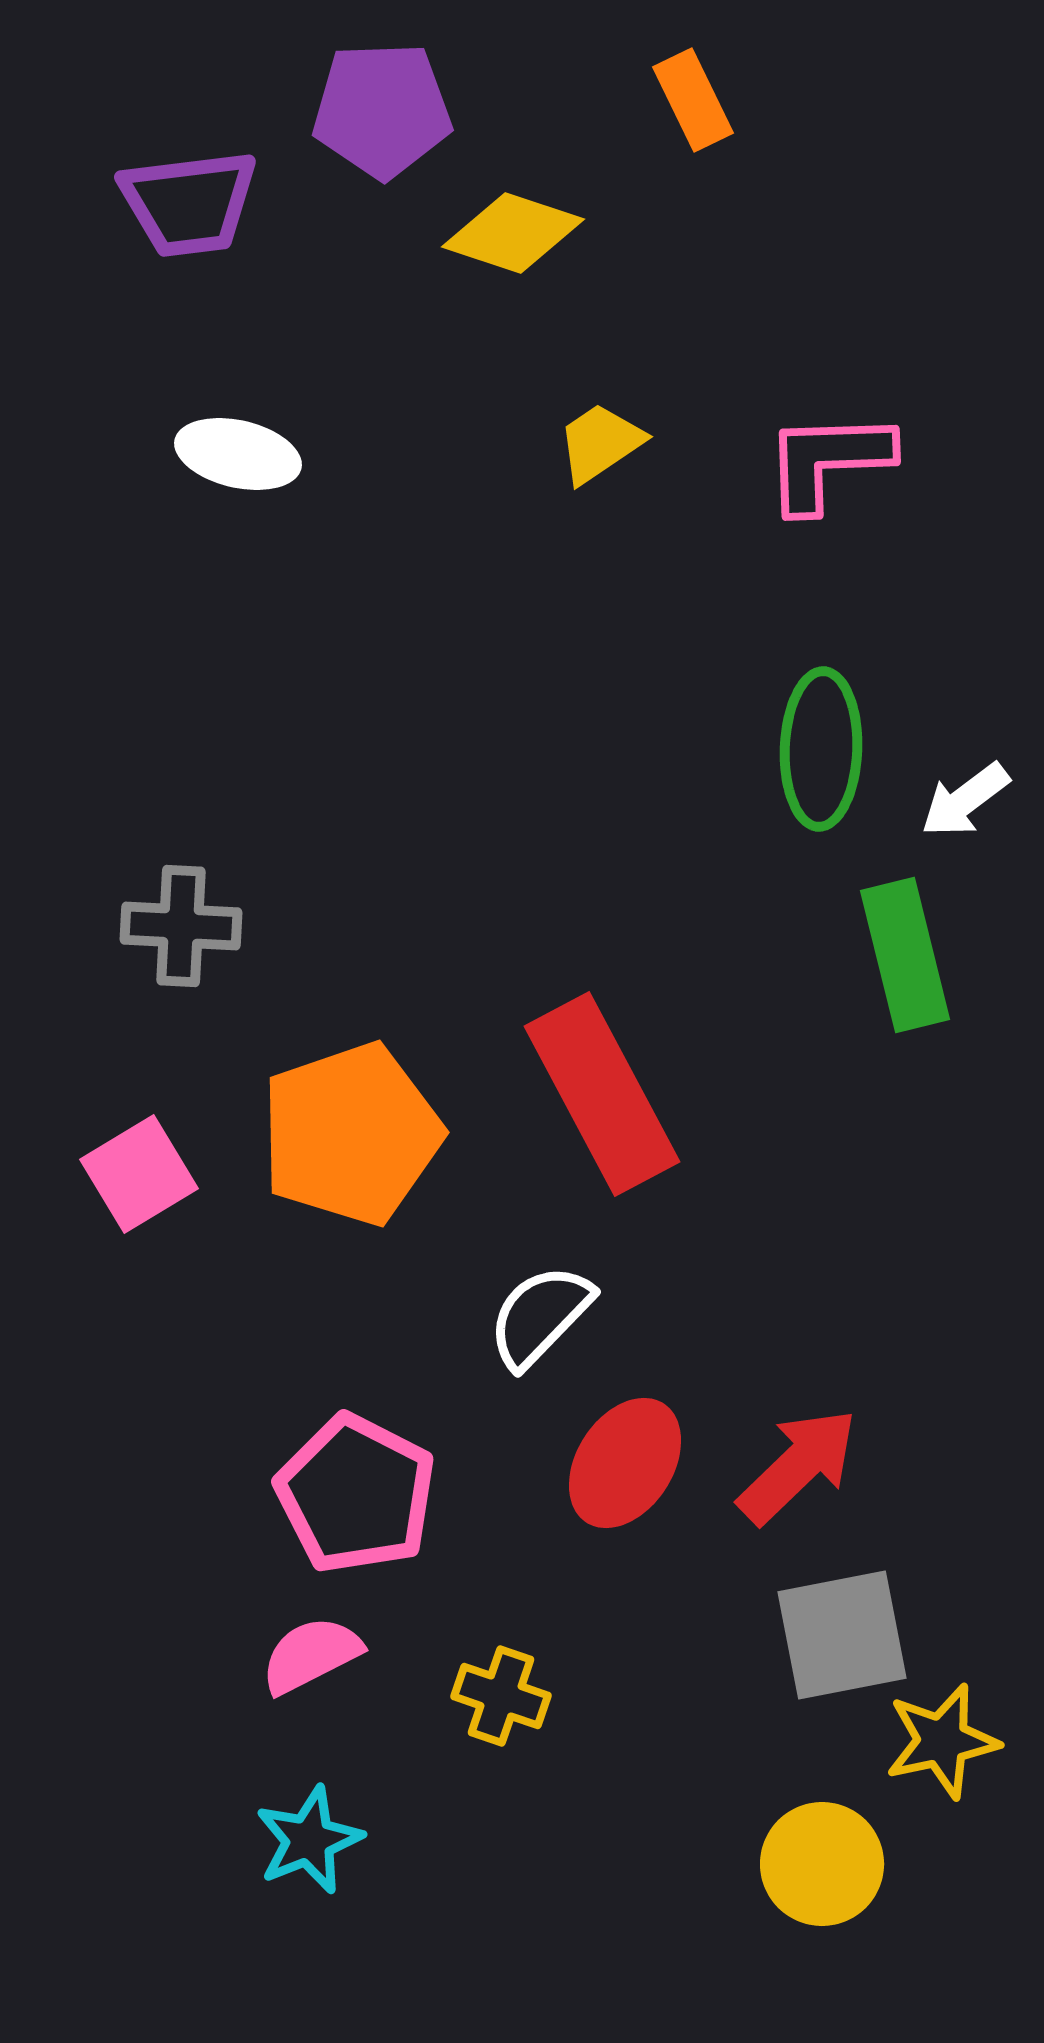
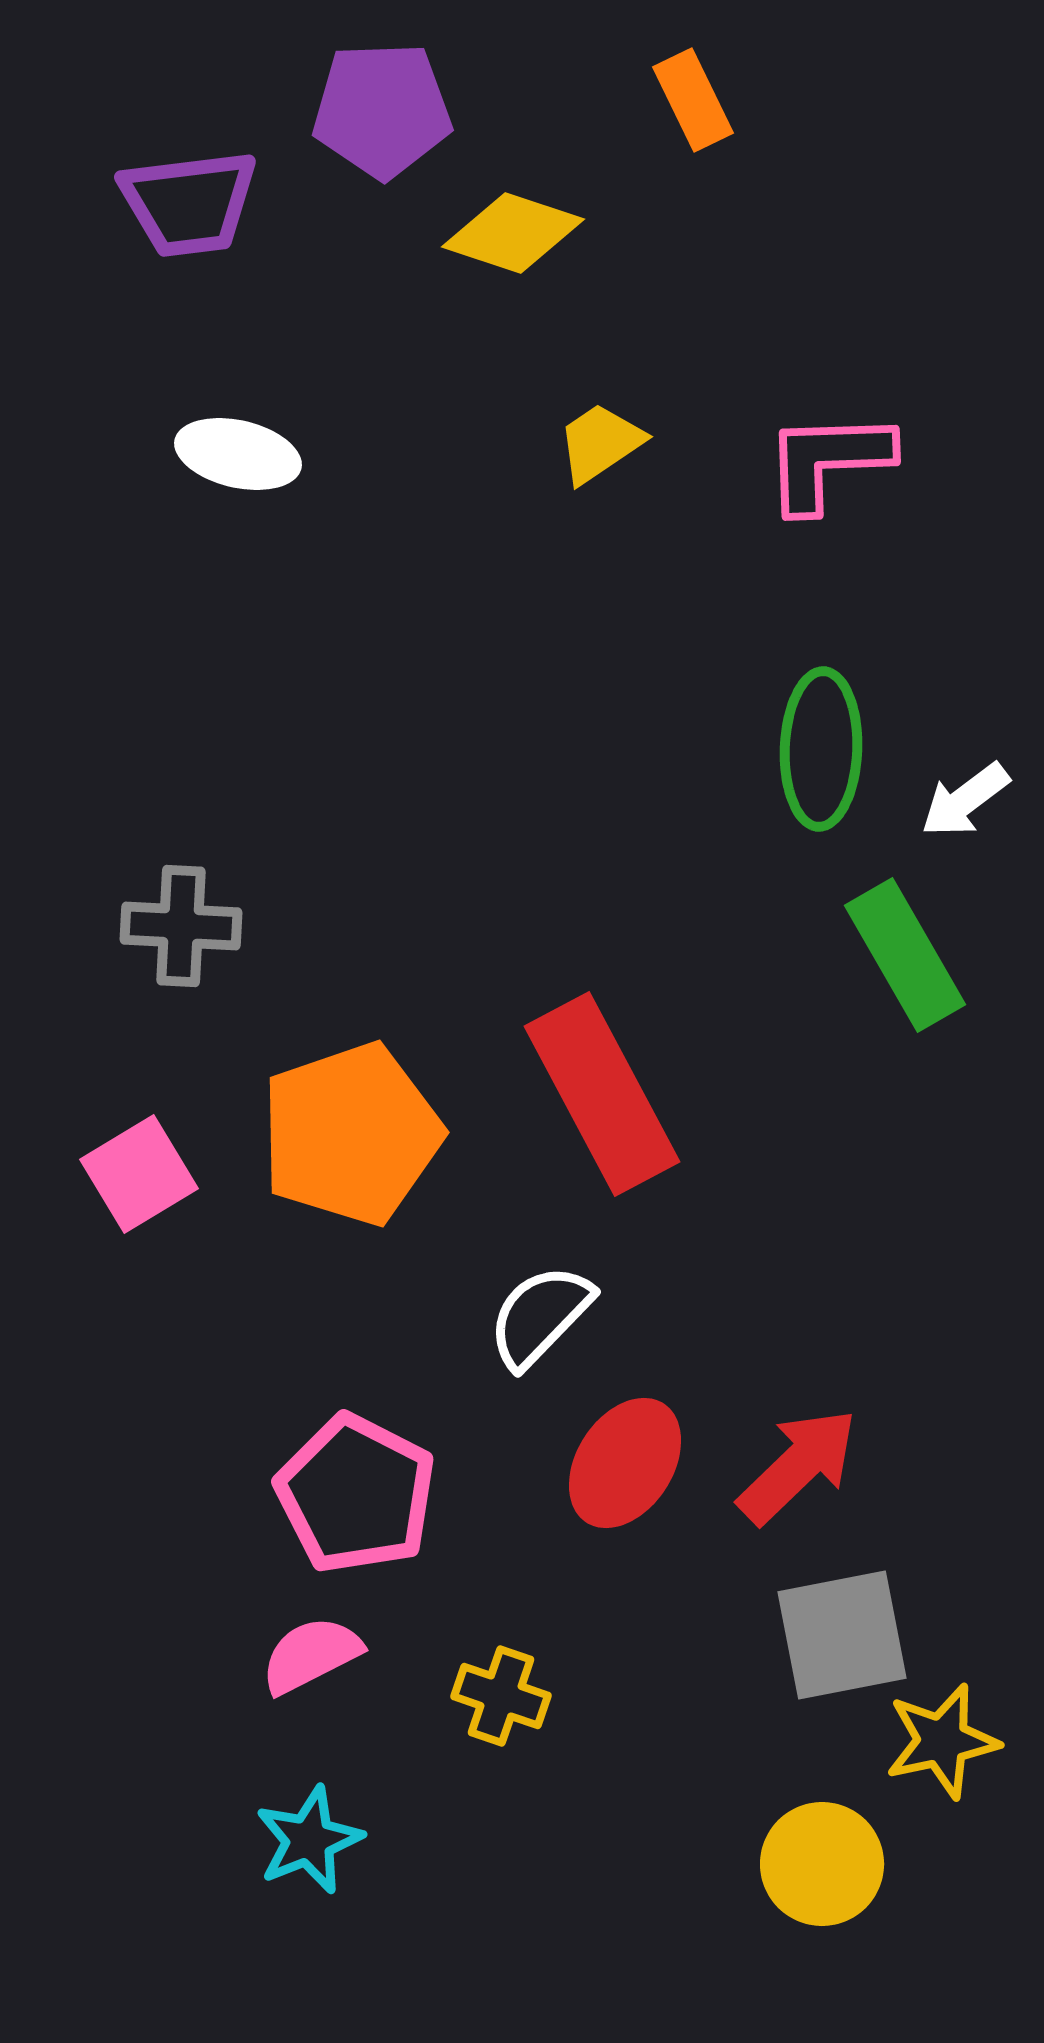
green rectangle: rotated 16 degrees counterclockwise
